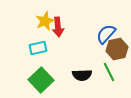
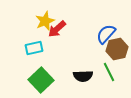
red arrow: moved 1 px left, 2 px down; rotated 54 degrees clockwise
cyan rectangle: moved 4 px left
black semicircle: moved 1 px right, 1 px down
